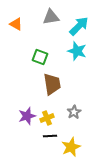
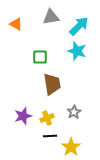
green square: rotated 21 degrees counterclockwise
purple star: moved 4 px left
yellow star: rotated 12 degrees counterclockwise
